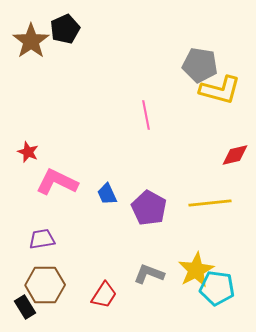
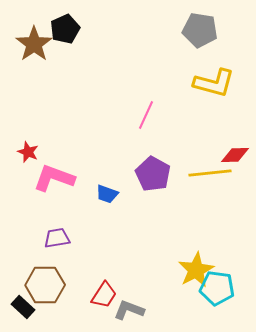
brown star: moved 3 px right, 3 px down
gray pentagon: moved 35 px up
yellow L-shape: moved 6 px left, 7 px up
pink line: rotated 36 degrees clockwise
red diamond: rotated 12 degrees clockwise
pink L-shape: moved 3 px left, 4 px up; rotated 6 degrees counterclockwise
blue trapezoid: rotated 45 degrees counterclockwise
yellow line: moved 30 px up
purple pentagon: moved 4 px right, 34 px up
purple trapezoid: moved 15 px right, 1 px up
gray L-shape: moved 20 px left, 36 px down
black rectangle: moved 2 px left; rotated 15 degrees counterclockwise
